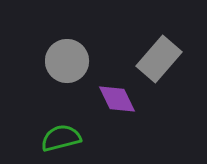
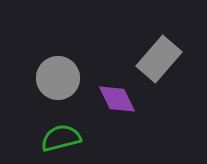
gray circle: moved 9 px left, 17 px down
